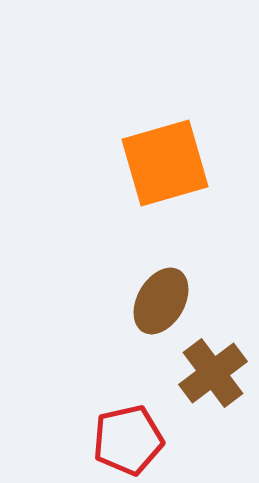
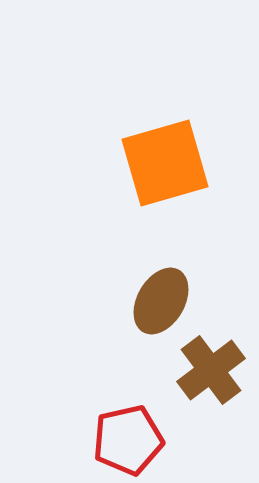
brown cross: moved 2 px left, 3 px up
